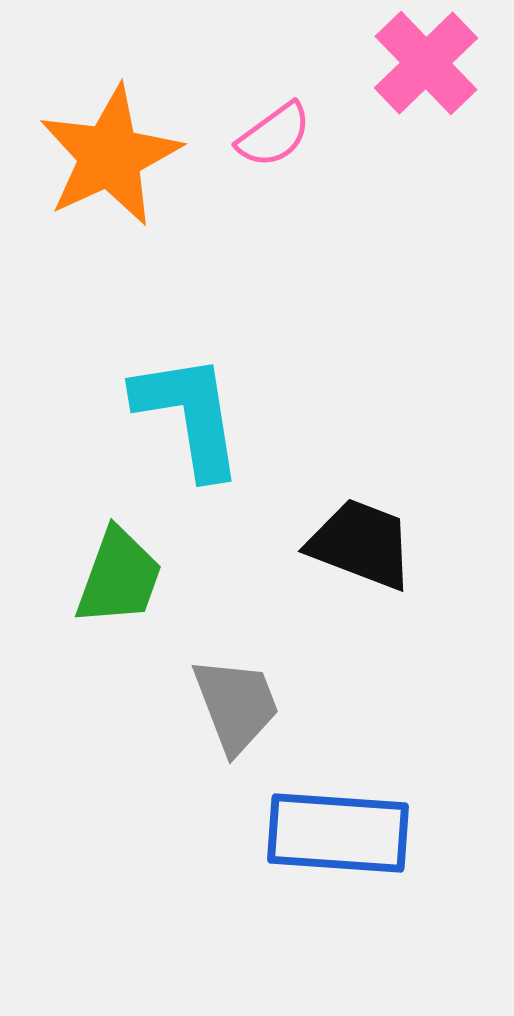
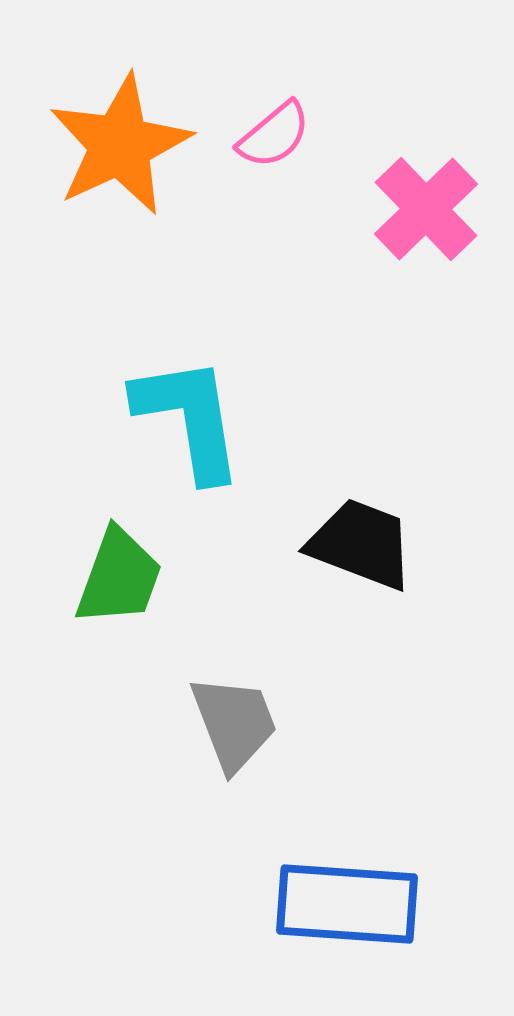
pink cross: moved 146 px down
pink semicircle: rotated 4 degrees counterclockwise
orange star: moved 10 px right, 11 px up
cyan L-shape: moved 3 px down
gray trapezoid: moved 2 px left, 18 px down
blue rectangle: moved 9 px right, 71 px down
